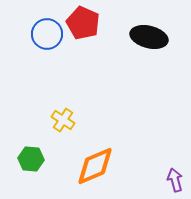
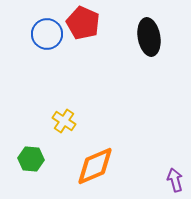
black ellipse: rotated 66 degrees clockwise
yellow cross: moved 1 px right, 1 px down
